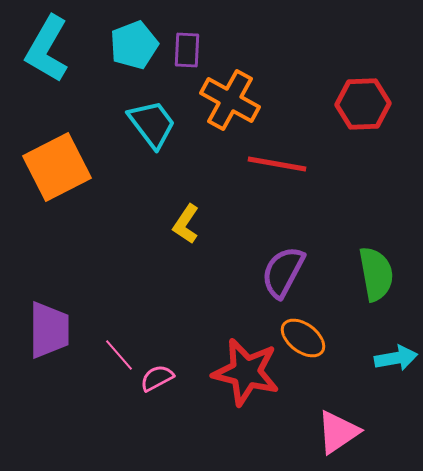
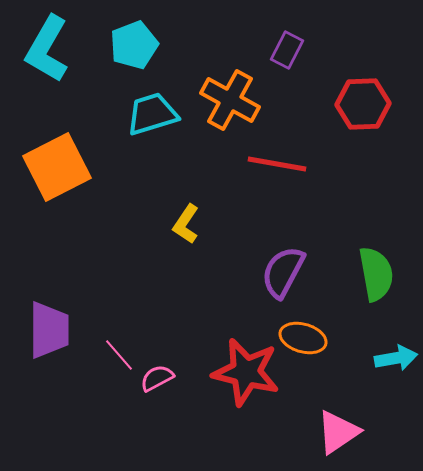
purple rectangle: moved 100 px right; rotated 24 degrees clockwise
cyan trapezoid: moved 10 px up; rotated 70 degrees counterclockwise
orange ellipse: rotated 21 degrees counterclockwise
